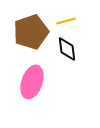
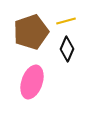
black diamond: rotated 30 degrees clockwise
